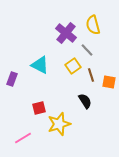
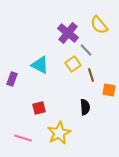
yellow semicircle: moved 6 px right; rotated 24 degrees counterclockwise
purple cross: moved 2 px right
gray line: moved 1 px left
yellow square: moved 2 px up
orange square: moved 8 px down
black semicircle: moved 6 px down; rotated 28 degrees clockwise
yellow star: moved 9 px down; rotated 10 degrees counterclockwise
pink line: rotated 48 degrees clockwise
